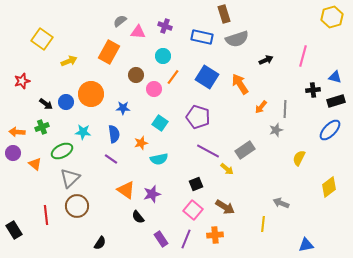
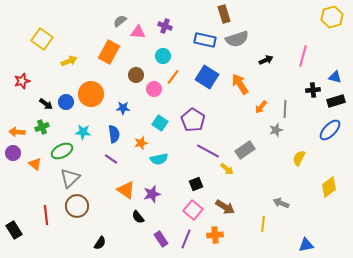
blue rectangle at (202, 37): moved 3 px right, 3 px down
purple pentagon at (198, 117): moved 5 px left, 3 px down; rotated 15 degrees clockwise
